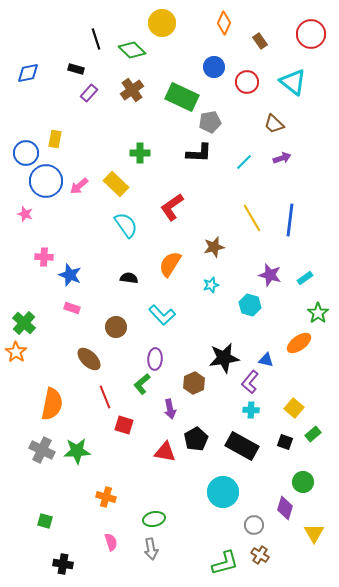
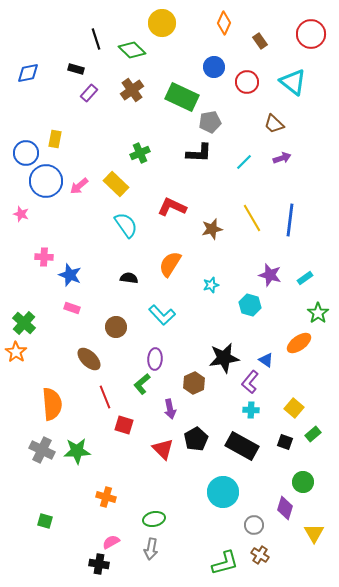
green cross at (140, 153): rotated 24 degrees counterclockwise
red L-shape at (172, 207): rotated 60 degrees clockwise
pink star at (25, 214): moved 4 px left
brown star at (214, 247): moved 2 px left, 18 px up
blue triangle at (266, 360): rotated 21 degrees clockwise
orange semicircle at (52, 404): rotated 16 degrees counterclockwise
red triangle at (165, 452): moved 2 px left, 3 px up; rotated 35 degrees clockwise
pink semicircle at (111, 542): rotated 102 degrees counterclockwise
gray arrow at (151, 549): rotated 20 degrees clockwise
black cross at (63, 564): moved 36 px right
